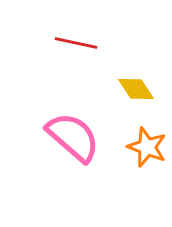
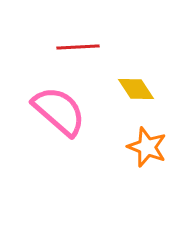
red line: moved 2 px right, 4 px down; rotated 15 degrees counterclockwise
pink semicircle: moved 14 px left, 26 px up
